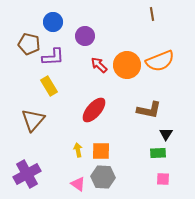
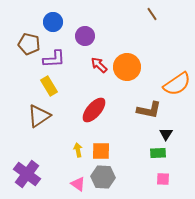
brown line: rotated 24 degrees counterclockwise
purple L-shape: moved 1 px right, 2 px down
orange semicircle: moved 17 px right, 23 px down; rotated 12 degrees counterclockwise
orange circle: moved 2 px down
brown triangle: moved 6 px right, 4 px up; rotated 15 degrees clockwise
purple cross: rotated 24 degrees counterclockwise
